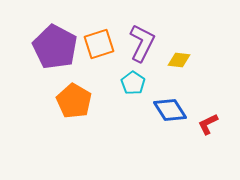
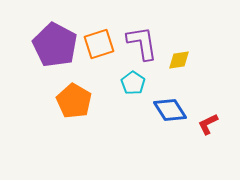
purple L-shape: rotated 36 degrees counterclockwise
purple pentagon: moved 2 px up
yellow diamond: rotated 15 degrees counterclockwise
